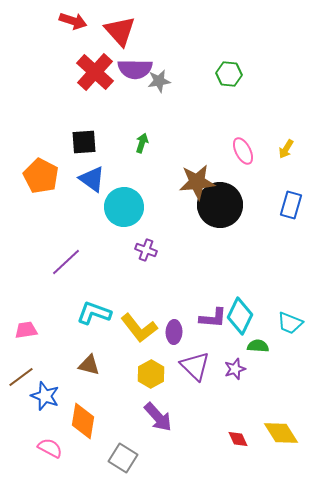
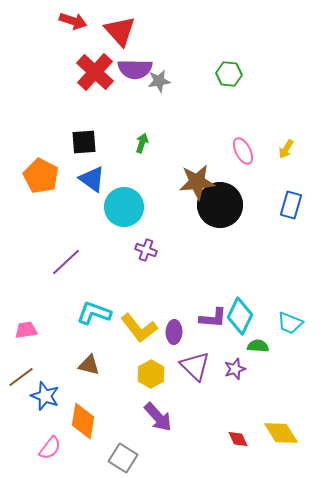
pink semicircle: rotated 100 degrees clockwise
